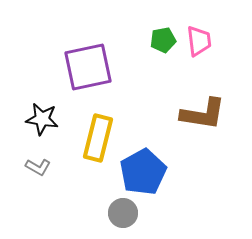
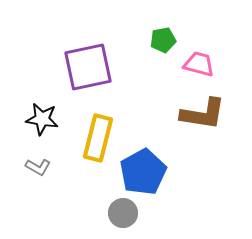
pink trapezoid: moved 23 px down; rotated 68 degrees counterclockwise
